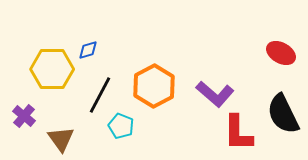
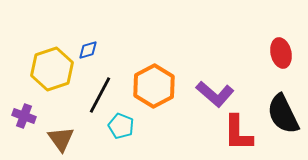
red ellipse: rotated 48 degrees clockwise
yellow hexagon: rotated 18 degrees counterclockwise
purple cross: rotated 20 degrees counterclockwise
